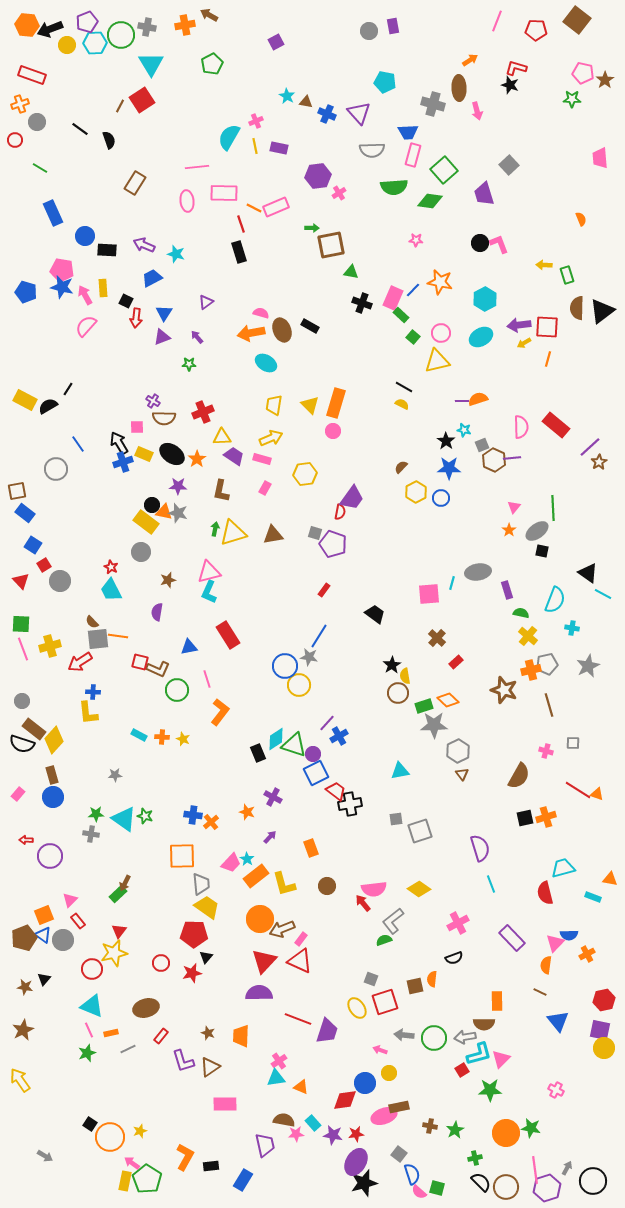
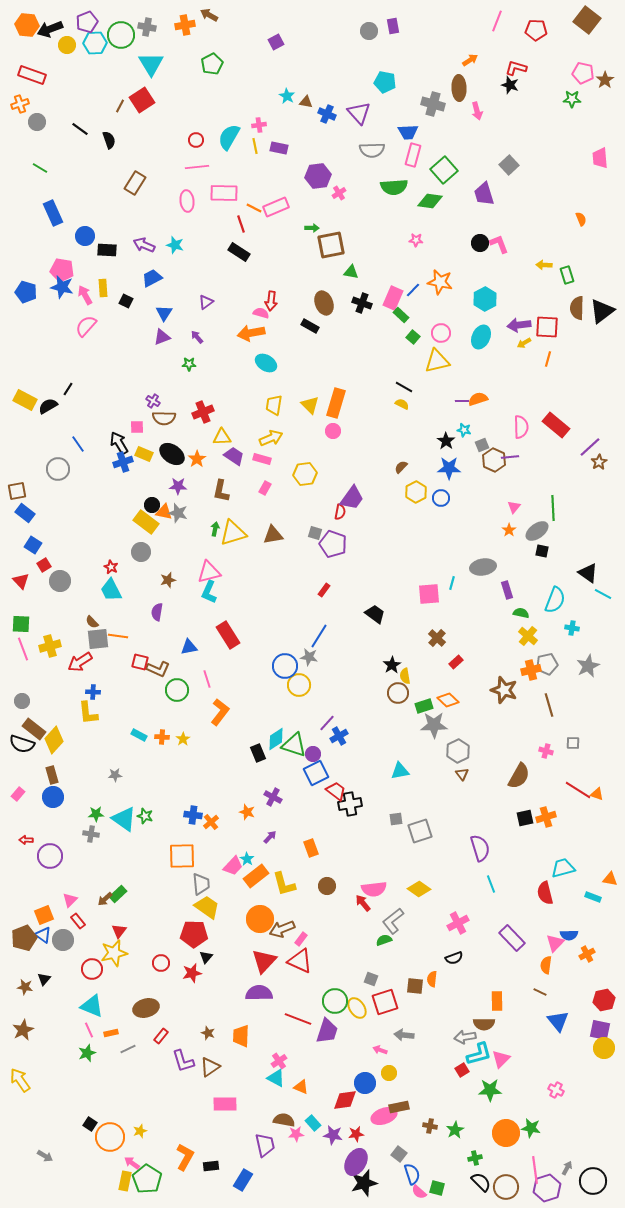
brown square at (577, 20): moved 10 px right
pink cross at (256, 121): moved 3 px right, 4 px down; rotated 16 degrees clockwise
red circle at (15, 140): moved 181 px right
black rectangle at (239, 252): rotated 40 degrees counterclockwise
cyan star at (176, 254): moved 1 px left, 9 px up
red arrow at (136, 318): moved 135 px right, 17 px up
brown ellipse at (282, 330): moved 42 px right, 27 px up
cyan ellipse at (481, 337): rotated 35 degrees counterclockwise
purple line at (512, 458): moved 2 px left, 1 px up
gray circle at (56, 469): moved 2 px right
gray ellipse at (478, 572): moved 5 px right, 5 px up
yellow star at (183, 739): rotated 16 degrees clockwise
pink trapezoid at (231, 863): moved 2 px right, 3 px down
brown arrow at (125, 883): moved 20 px left, 16 px down; rotated 21 degrees clockwise
brown square at (415, 986): rotated 18 degrees clockwise
green circle at (434, 1038): moved 99 px left, 37 px up
cyan triangle at (276, 1078): rotated 36 degrees clockwise
